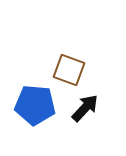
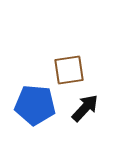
brown square: rotated 28 degrees counterclockwise
